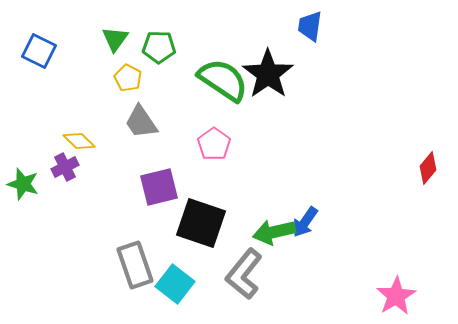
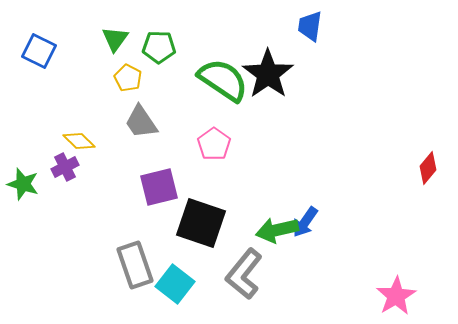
green arrow: moved 3 px right, 2 px up
